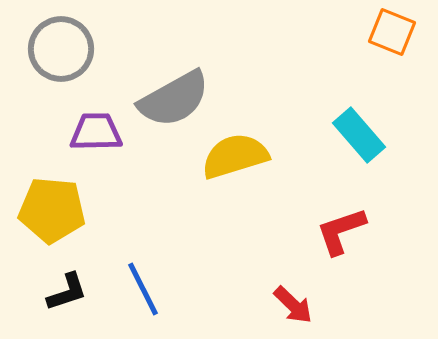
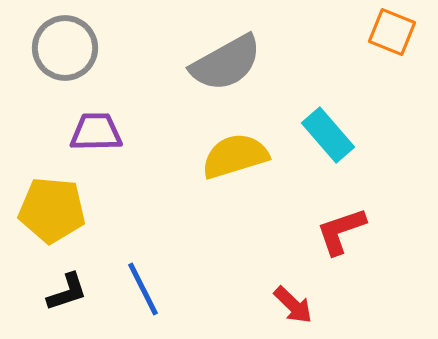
gray circle: moved 4 px right, 1 px up
gray semicircle: moved 52 px right, 36 px up
cyan rectangle: moved 31 px left
